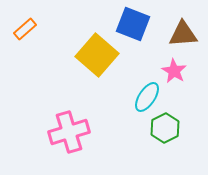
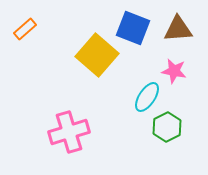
blue square: moved 4 px down
brown triangle: moved 5 px left, 5 px up
pink star: rotated 20 degrees counterclockwise
green hexagon: moved 2 px right, 1 px up
